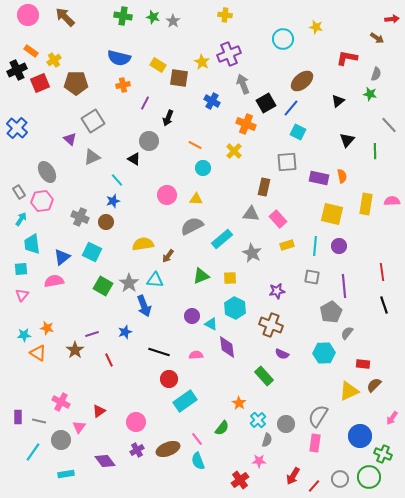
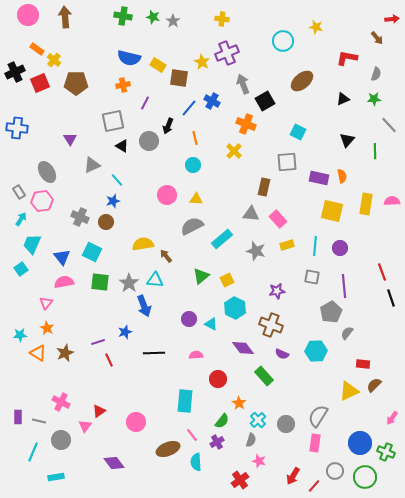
yellow cross at (225, 15): moved 3 px left, 4 px down
brown arrow at (65, 17): rotated 40 degrees clockwise
brown arrow at (377, 38): rotated 16 degrees clockwise
cyan circle at (283, 39): moved 2 px down
orange rectangle at (31, 51): moved 6 px right, 2 px up
purple cross at (229, 54): moved 2 px left, 1 px up
blue semicircle at (119, 58): moved 10 px right
yellow cross at (54, 60): rotated 16 degrees counterclockwise
black cross at (17, 70): moved 2 px left, 2 px down
green star at (370, 94): moved 4 px right, 5 px down; rotated 16 degrees counterclockwise
black triangle at (338, 101): moved 5 px right, 2 px up; rotated 16 degrees clockwise
black square at (266, 103): moved 1 px left, 2 px up
blue line at (291, 108): moved 102 px left
black arrow at (168, 118): moved 8 px down
gray square at (93, 121): moved 20 px right; rotated 20 degrees clockwise
blue cross at (17, 128): rotated 35 degrees counterclockwise
purple triangle at (70, 139): rotated 16 degrees clockwise
orange line at (195, 145): moved 7 px up; rotated 48 degrees clockwise
gray triangle at (92, 157): moved 8 px down
black triangle at (134, 159): moved 12 px left, 13 px up
cyan circle at (203, 168): moved 10 px left, 3 px up
yellow square at (332, 214): moved 3 px up
cyan trapezoid at (32, 244): rotated 30 degrees clockwise
purple circle at (339, 246): moved 1 px right, 2 px down
gray star at (252, 253): moved 4 px right, 2 px up; rotated 12 degrees counterclockwise
brown arrow at (168, 256): moved 2 px left; rotated 104 degrees clockwise
blue triangle at (62, 257): rotated 30 degrees counterclockwise
cyan square at (21, 269): rotated 32 degrees counterclockwise
red line at (382, 272): rotated 12 degrees counterclockwise
green triangle at (201, 276): rotated 18 degrees counterclockwise
yellow square at (230, 278): moved 3 px left, 2 px down; rotated 24 degrees counterclockwise
pink semicircle at (54, 281): moved 10 px right, 1 px down
green square at (103, 286): moved 3 px left, 4 px up; rotated 24 degrees counterclockwise
pink triangle at (22, 295): moved 24 px right, 8 px down
black line at (384, 305): moved 7 px right, 7 px up
purple circle at (192, 316): moved 3 px left, 3 px down
orange star at (47, 328): rotated 16 degrees clockwise
purple line at (92, 334): moved 6 px right, 8 px down
cyan star at (24, 335): moved 4 px left
purple diamond at (227, 347): moved 16 px right, 1 px down; rotated 30 degrees counterclockwise
brown star at (75, 350): moved 10 px left, 3 px down; rotated 12 degrees clockwise
black line at (159, 352): moved 5 px left, 1 px down; rotated 20 degrees counterclockwise
cyan hexagon at (324, 353): moved 8 px left, 2 px up
red circle at (169, 379): moved 49 px right
cyan rectangle at (185, 401): rotated 50 degrees counterclockwise
pink triangle at (79, 427): moved 6 px right, 1 px up
green semicircle at (222, 428): moved 7 px up
blue circle at (360, 436): moved 7 px down
pink line at (197, 439): moved 5 px left, 4 px up
gray semicircle at (267, 440): moved 16 px left
purple cross at (137, 450): moved 80 px right, 8 px up
cyan line at (33, 452): rotated 12 degrees counterclockwise
green cross at (383, 454): moved 3 px right, 2 px up
purple diamond at (105, 461): moved 9 px right, 2 px down
cyan semicircle at (198, 461): moved 2 px left, 1 px down; rotated 18 degrees clockwise
pink star at (259, 461): rotated 16 degrees clockwise
cyan rectangle at (66, 474): moved 10 px left, 3 px down
green circle at (369, 477): moved 4 px left
gray circle at (340, 479): moved 5 px left, 8 px up
